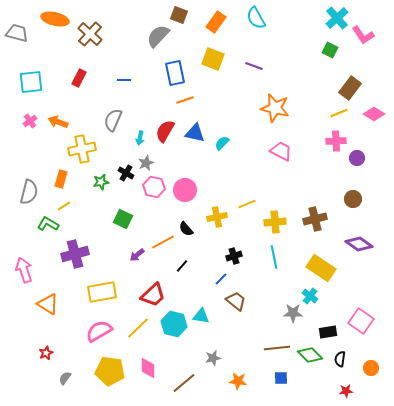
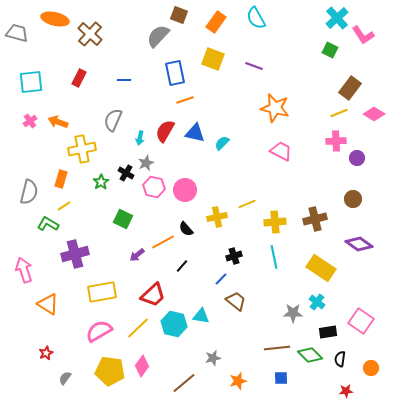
green star at (101, 182): rotated 21 degrees counterclockwise
cyan cross at (310, 296): moved 7 px right, 6 px down
pink diamond at (148, 368): moved 6 px left, 2 px up; rotated 35 degrees clockwise
orange star at (238, 381): rotated 24 degrees counterclockwise
